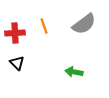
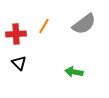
orange line: rotated 49 degrees clockwise
red cross: moved 1 px right, 1 px down
black triangle: moved 2 px right
